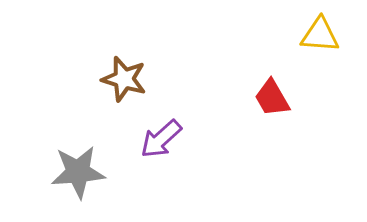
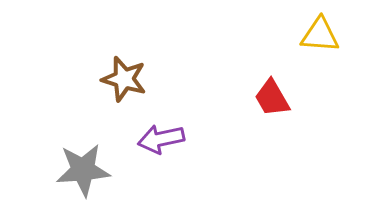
purple arrow: rotated 30 degrees clockwise
gray star: moved 5 px right, 2 px up
